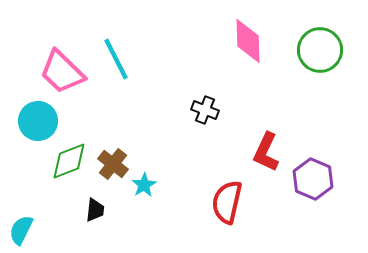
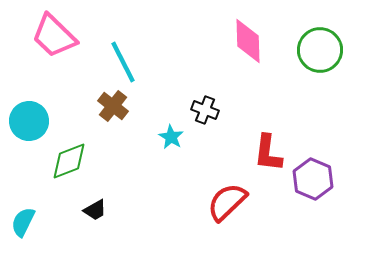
cyan line: moved 7 px right, 3 px down
pink trapezoid: moved 8 px left, 36 px up
cyan circle: moved 9 px left
red L-shape: moved 2 px right, 1 px down; rotated 18 degrees counterclockwise
brown cross: moved 58 px up
cyan star: moved 27 px right, 48 px up; rotated 10 degrees counterclockwise
red semicircle: rotated 33 degrees clockwise
black trapezoid: rotated 55 degrees clockwise
cyan semicircle: moved 2 px right, 8 px up
